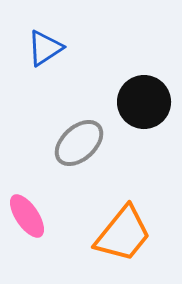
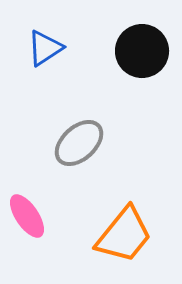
black circle: moved 2 px left, 51 px up
orange trapezoid: moved 1 px right, 1 px down
